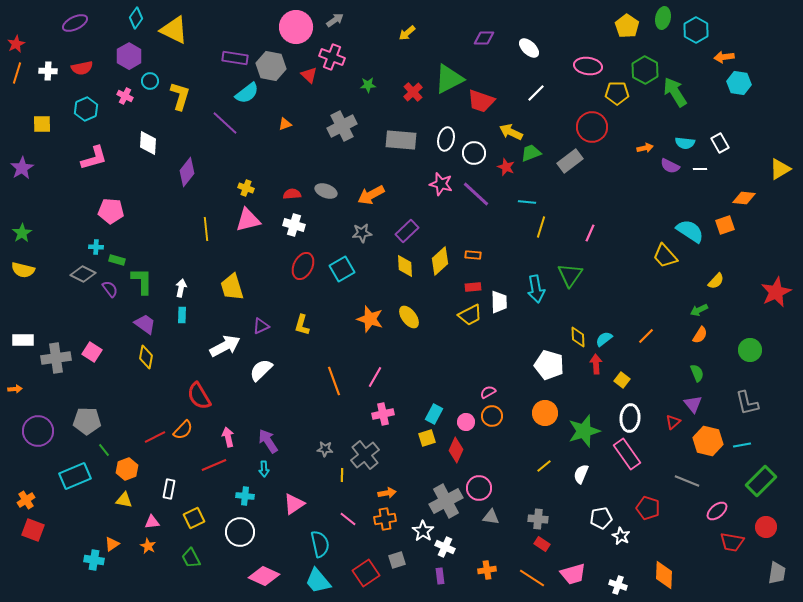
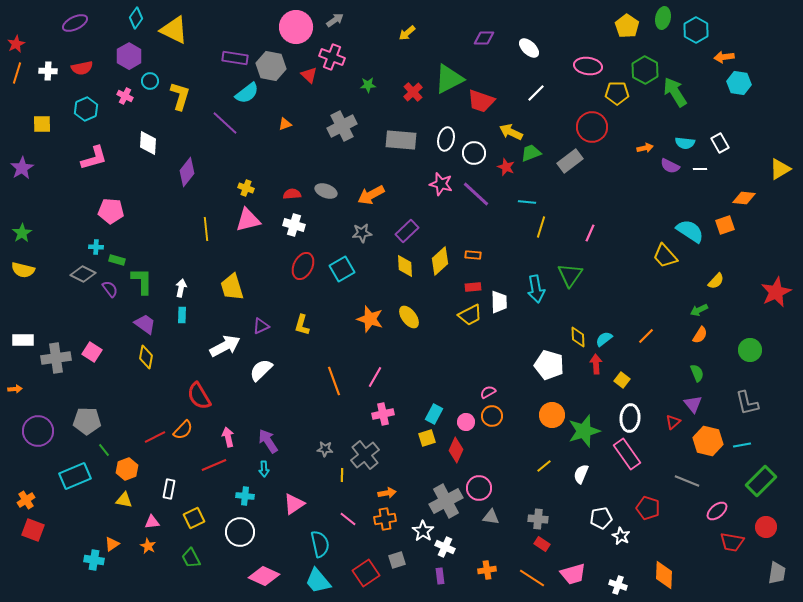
orange circle at (545, 413): moved 7 px right, 2 px down
